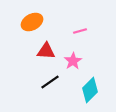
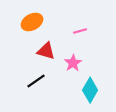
red triangle: rotated 12 degrees clockwise
pink star: moved 2 px down
black line: moved 14 px left, 1 px up
cyan diamond: rotated 15 degrees counterclockwise
